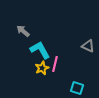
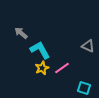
gray arrow: moved 2 px left, 2 px down
pink line: moved 7 px right, 4 px down; rotated 42 degrees clockwise
cyan square: moved 7 px right
